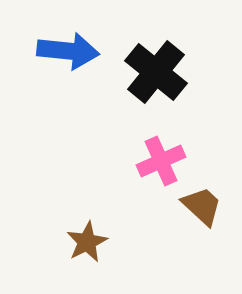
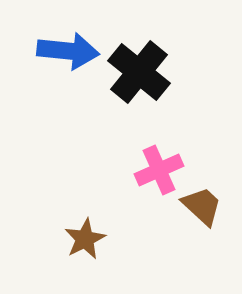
black cross: moved 17 px left
pink cross: moved 2 px left, 9 px down
brown star: moved 2 px left, 3 px up
